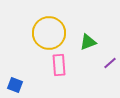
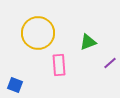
yellow circle: moved 11 px left
